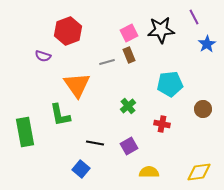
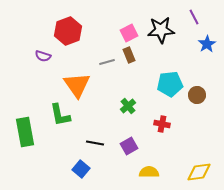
brown circle: moved 6 px left, 14 px up
